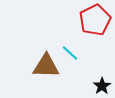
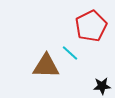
red pentagon: moved 4 px left, 6 px down
black star: rotated 30 degrees clockwise
